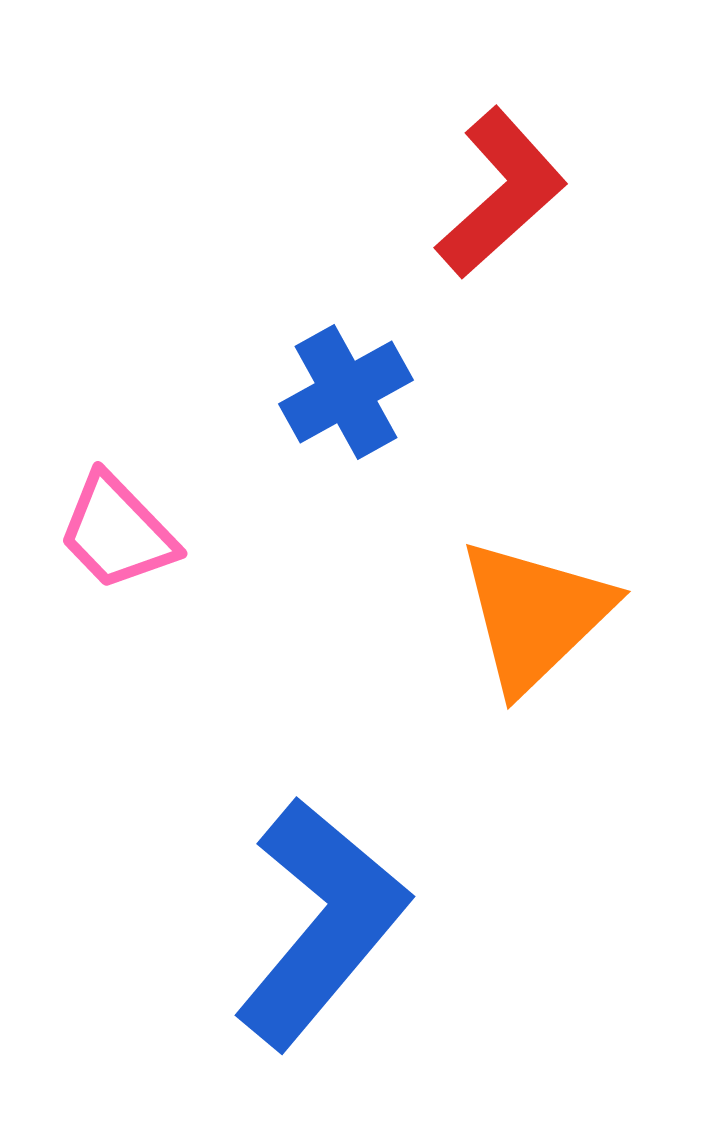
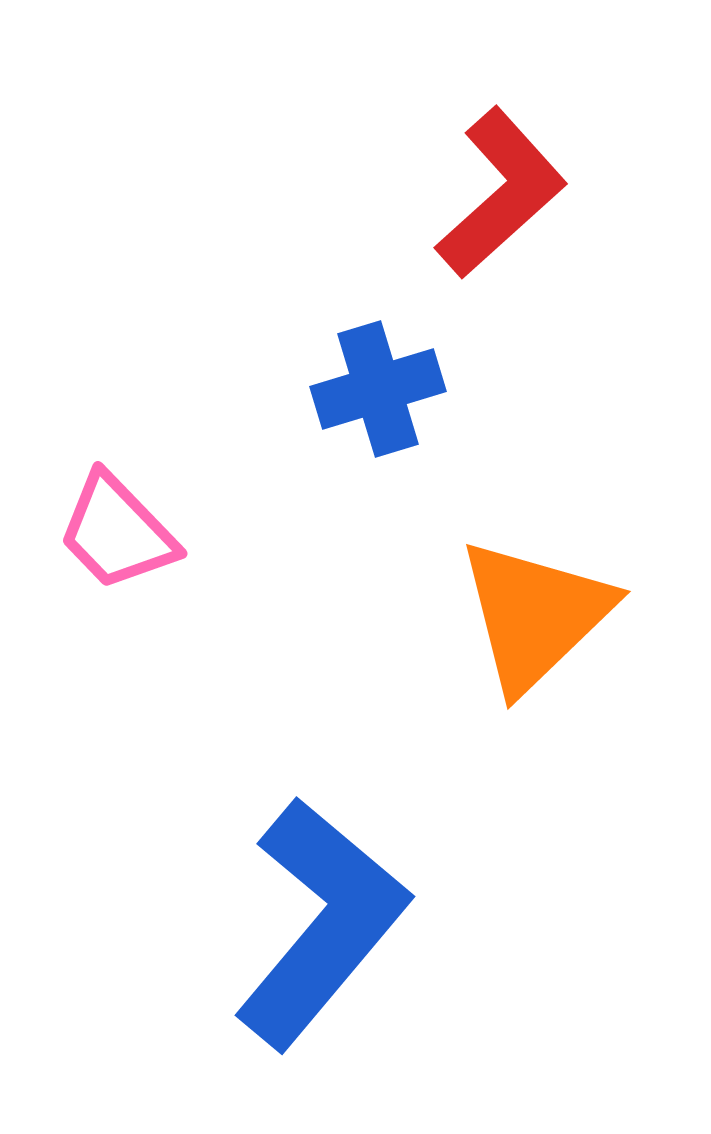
blue cross: moved 32 px right, 3 px up; rotated 12 degrees clockwise
